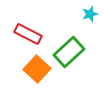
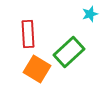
red rectangle: rotated 60 degrees clockwise
orange square: rotated 12 degrees counterclockwise
